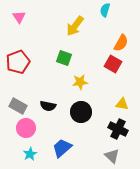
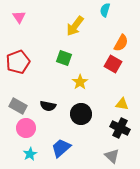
yellow star: rotated 28 degrees counterclockwise
black circle: moved 2 px down
black cross: moved 2 px right, 1 px up
blue trapezoid: moved 1 px left
